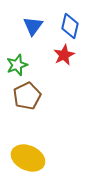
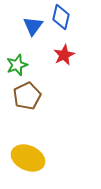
blue diamond: moved 9 px left, 9 px up
